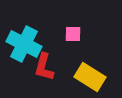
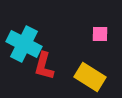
pink square: moved 27 px right
red L-shape: moved 1 px up
